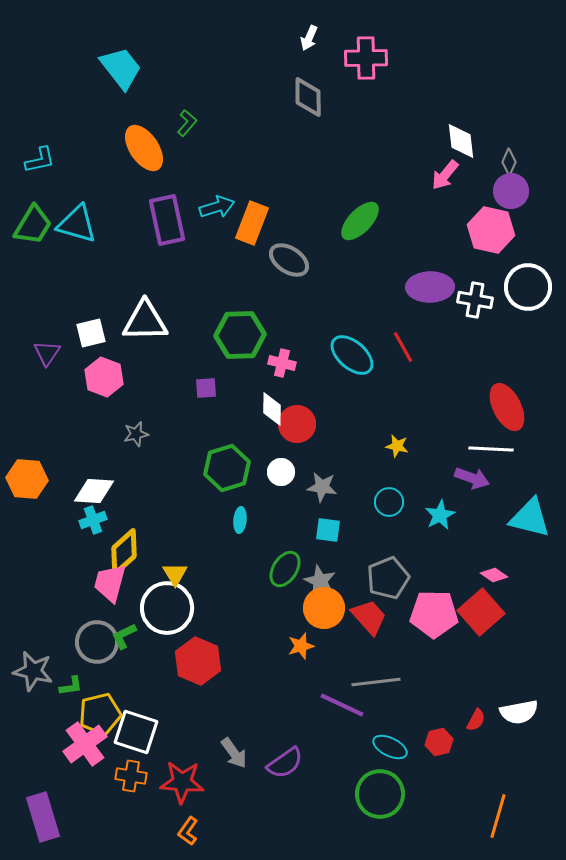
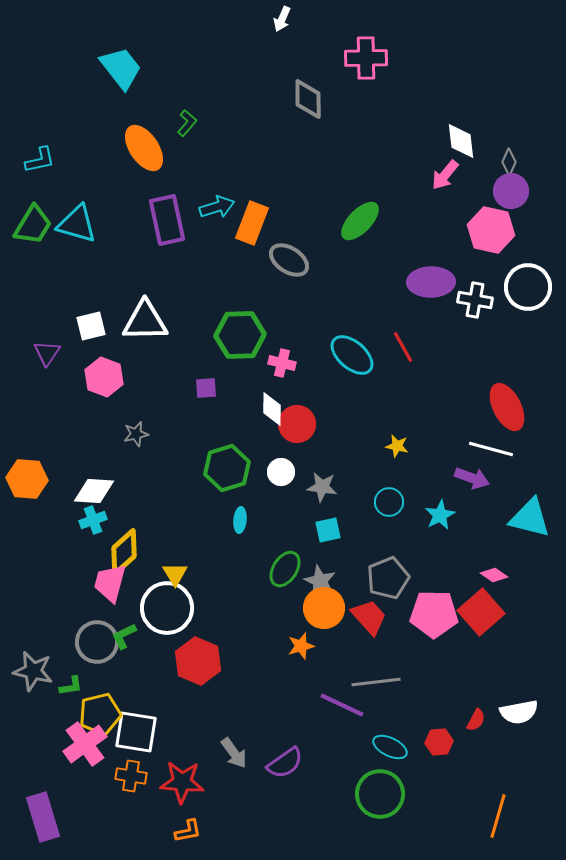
white arrow at (309, 38): moved 27 px left, 19 px up
gray diamond at (308, 97): moved 2 px down
purple ellipse at (430, 287): moved 1 px right, 5 px up
white square at (91, 333): moved 7 px up
white line at (491, 449): rotated 12 degrees clockwise
cyan square at (328, 530): rotated 20 degrees counterclockwise
white square at (136, 732): rotated 9 degrees counterclockwise
red hexagon at (439, 742): rotated 8 degrees clockwise
orange L-shape at (188, 831): rotated 136 degrees counterclockwise
